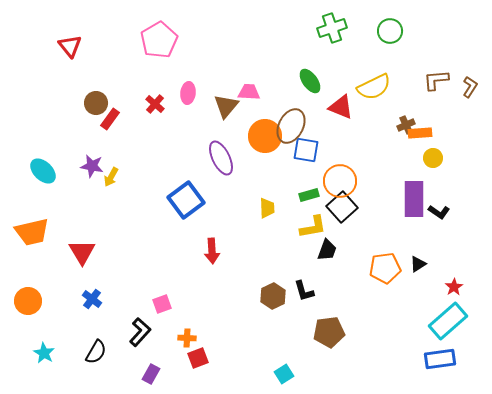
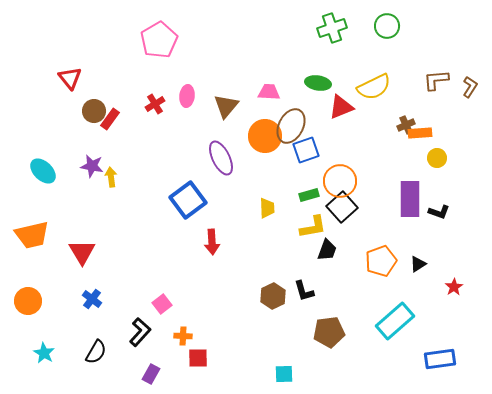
green circle at (390, 31): moved 3 px left, 5 px up
red triangle at (70, 46): moved 32 px down
green ellipse at (310, 81): moved 8 px right, 2 px down; rotated 45 degrees counterclockwise
pink trapezoid at (249, 92): moved 20 px right
pink ellipse at (188, 93): moved 1 px left, 3 px down
brown circle at (96, 103): moved 2 px left, 8 px down
red cross at (155, 104): rotated 18 degrees clockwise
red triangle at (341, 107): rotated 44 degrees counterclockwise
blue square at (306, 150): rotated 28 degrees counterclockwise
yellow circle at (433, 158): moved 4 px right
yellow arrow at (111, 177): rotated 144 degrees clockwise
purple rectangle at (414, 199): moved 4 px left
blue square at (186, 200): moved 2 px right
black L-shape at (439, 212): rotated 15 degrees counterclockwise
orange trapezoid at (32, 232): moved 3 px down
red arrow at (212, 251): moved 9 px up
orange pentagon at (385, 268): moved 4 px left, 7 px up; rotated 12 degrees counterclockwise
pink square at (162, 304): rotated 18 degrees counterclockwise
cyan rectangle at (448, 321): moved 53 px left
orange cross at (187, 338): moved 4 px left, 2 px up
red square at (198, 358): rotated 20 degrees clockwise
cyan square at (284, 374): rotated 30 degrees clockwise
